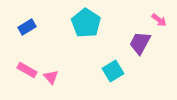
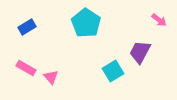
purple trapezoid: moved 9 px down
pink rectangle: moved 1 px left, 2 px up
